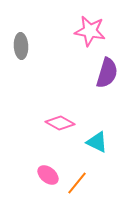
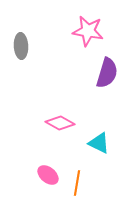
pink star: moved 2 px left
cyan triangle: moved 2 px right, 1 px down
orange line: rotated 30 degrees counterclockwise
